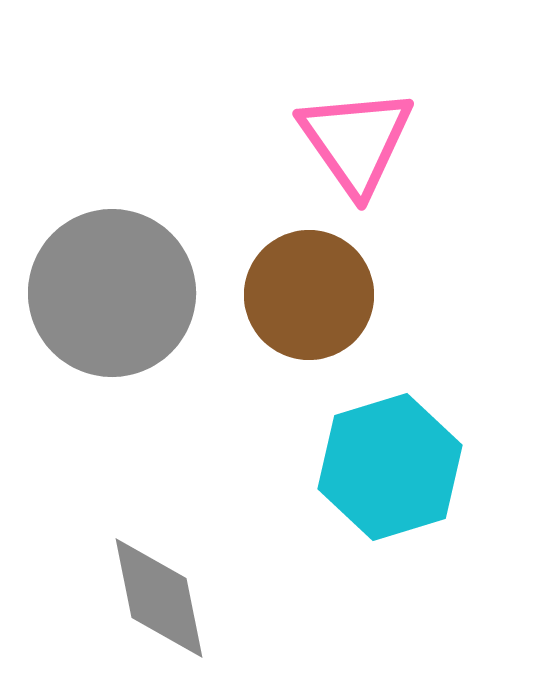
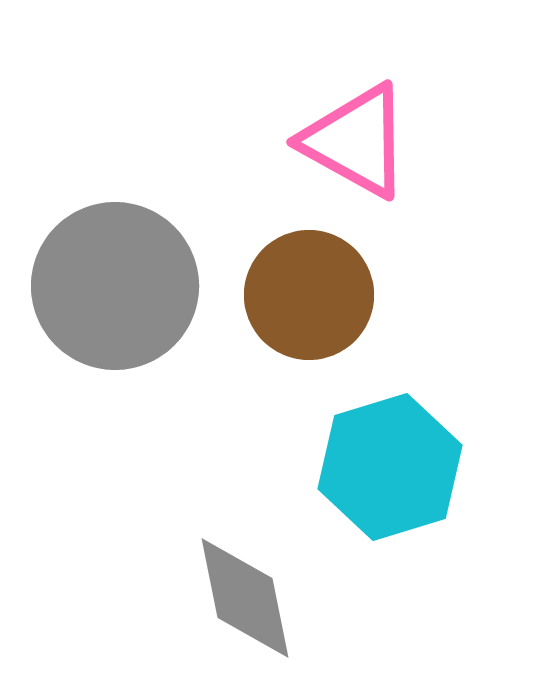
pink triangle: rotated 26 degrees counterclockwise
gray circle: moved 3 px right, 7 px up
gray diamond: moved 86 px right
